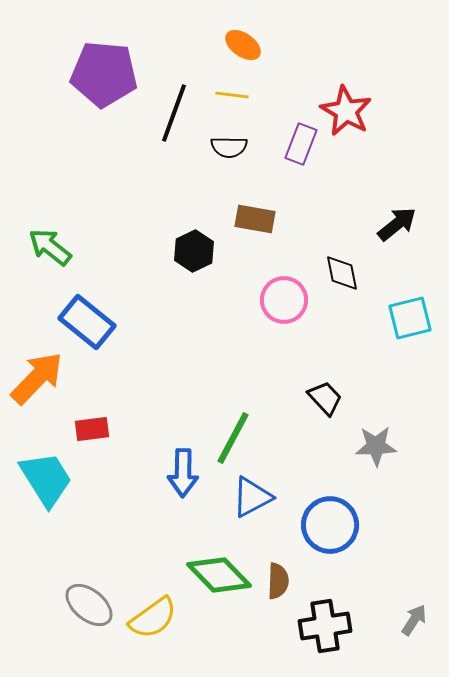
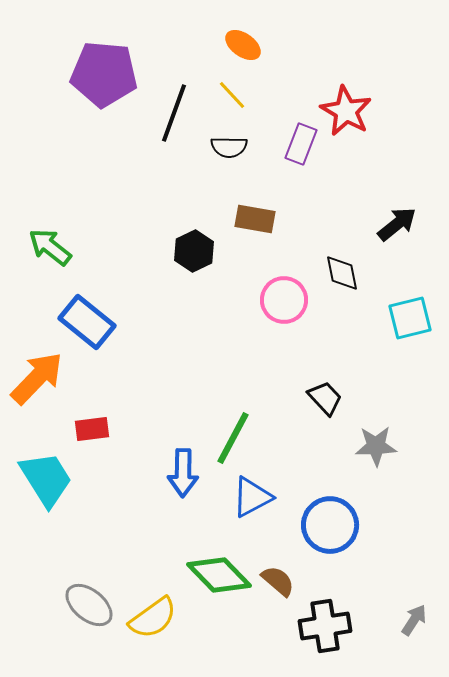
yellow line: rotated 40 degrees clockwise
brown semicircle: rotated 51 degrees counterclockwise
